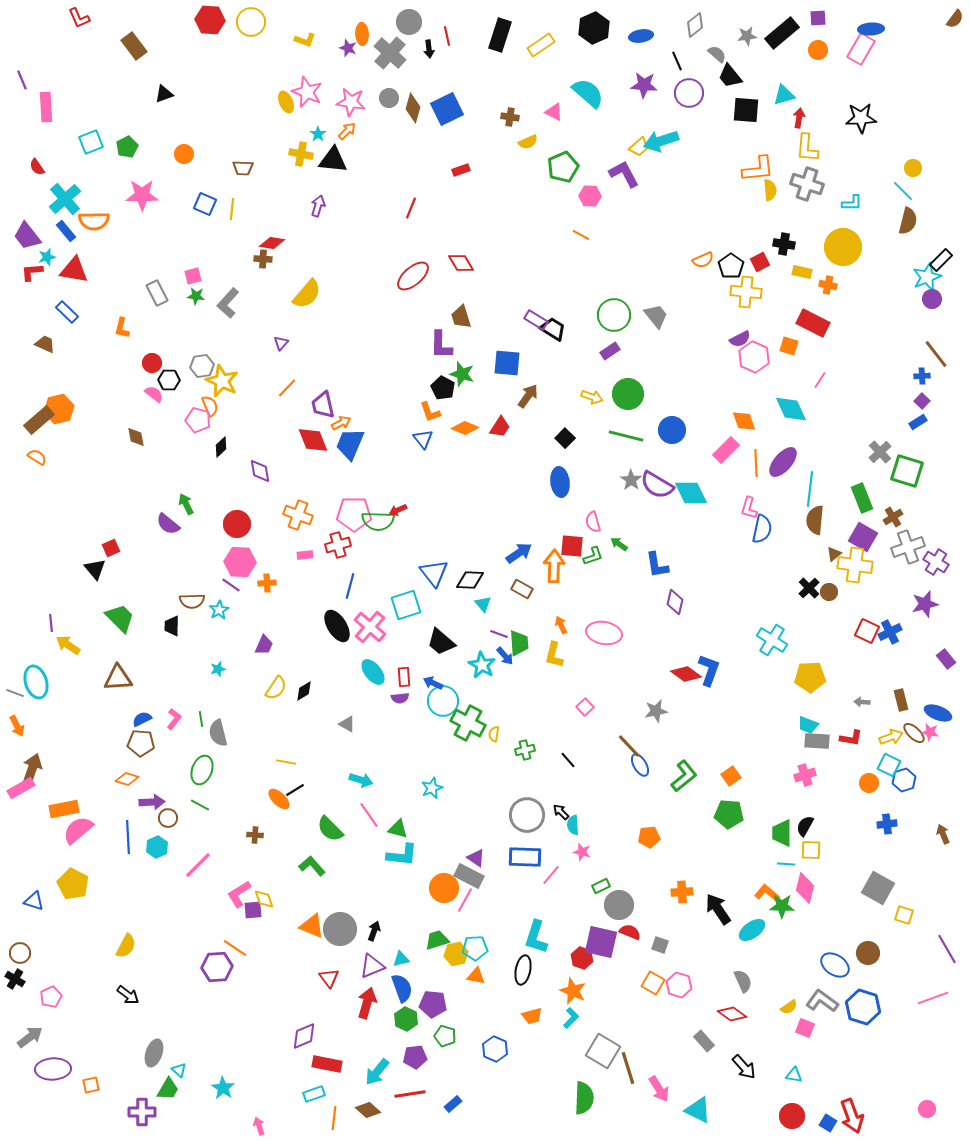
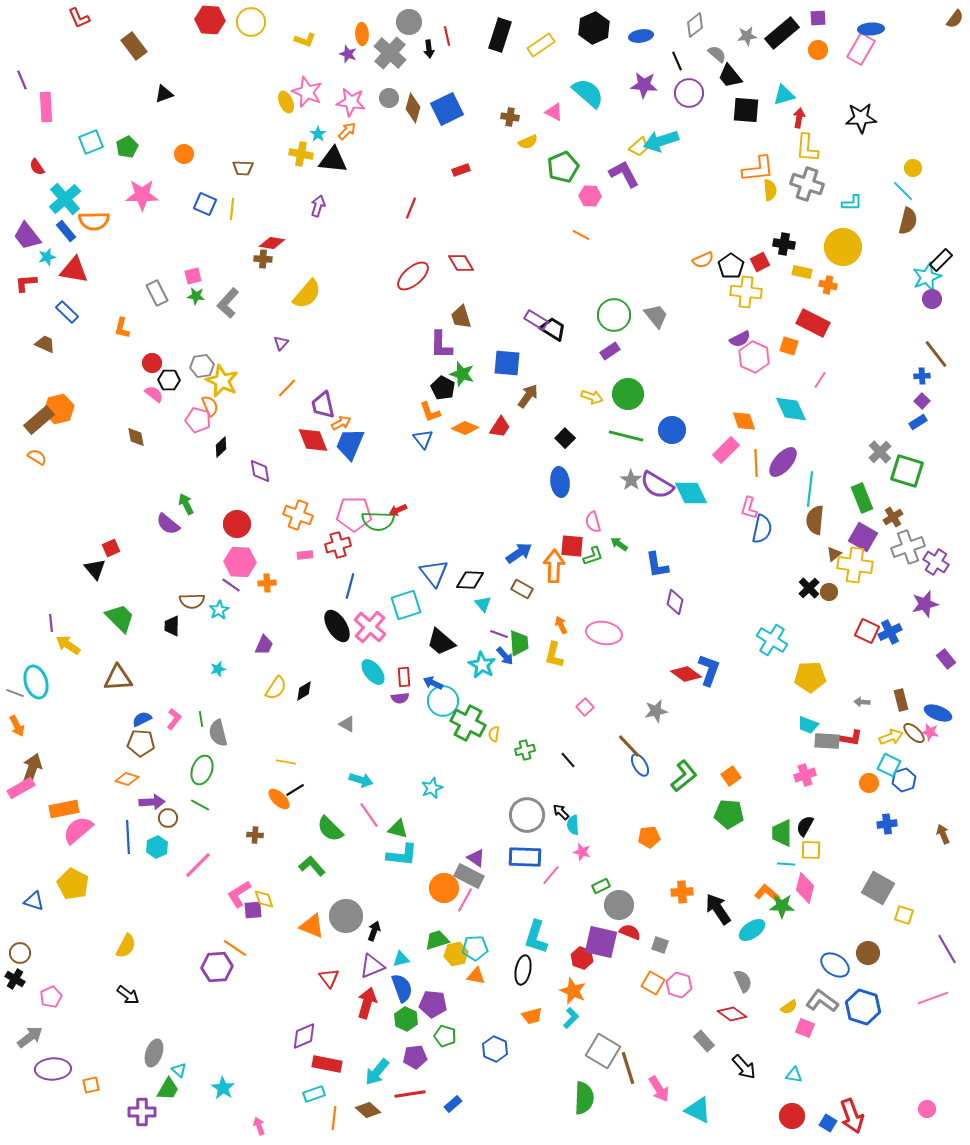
purple star at (348, 48): moved 6 px down
red L-shape at (32, 272): moved 6 px left, 11 px down
gray rectangle at (817, 741): moved 10 px right
gray circle at (340, 929): moved 6 px right, 13 px up
